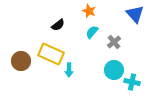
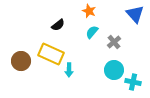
cyan cross: moved 1 px right
